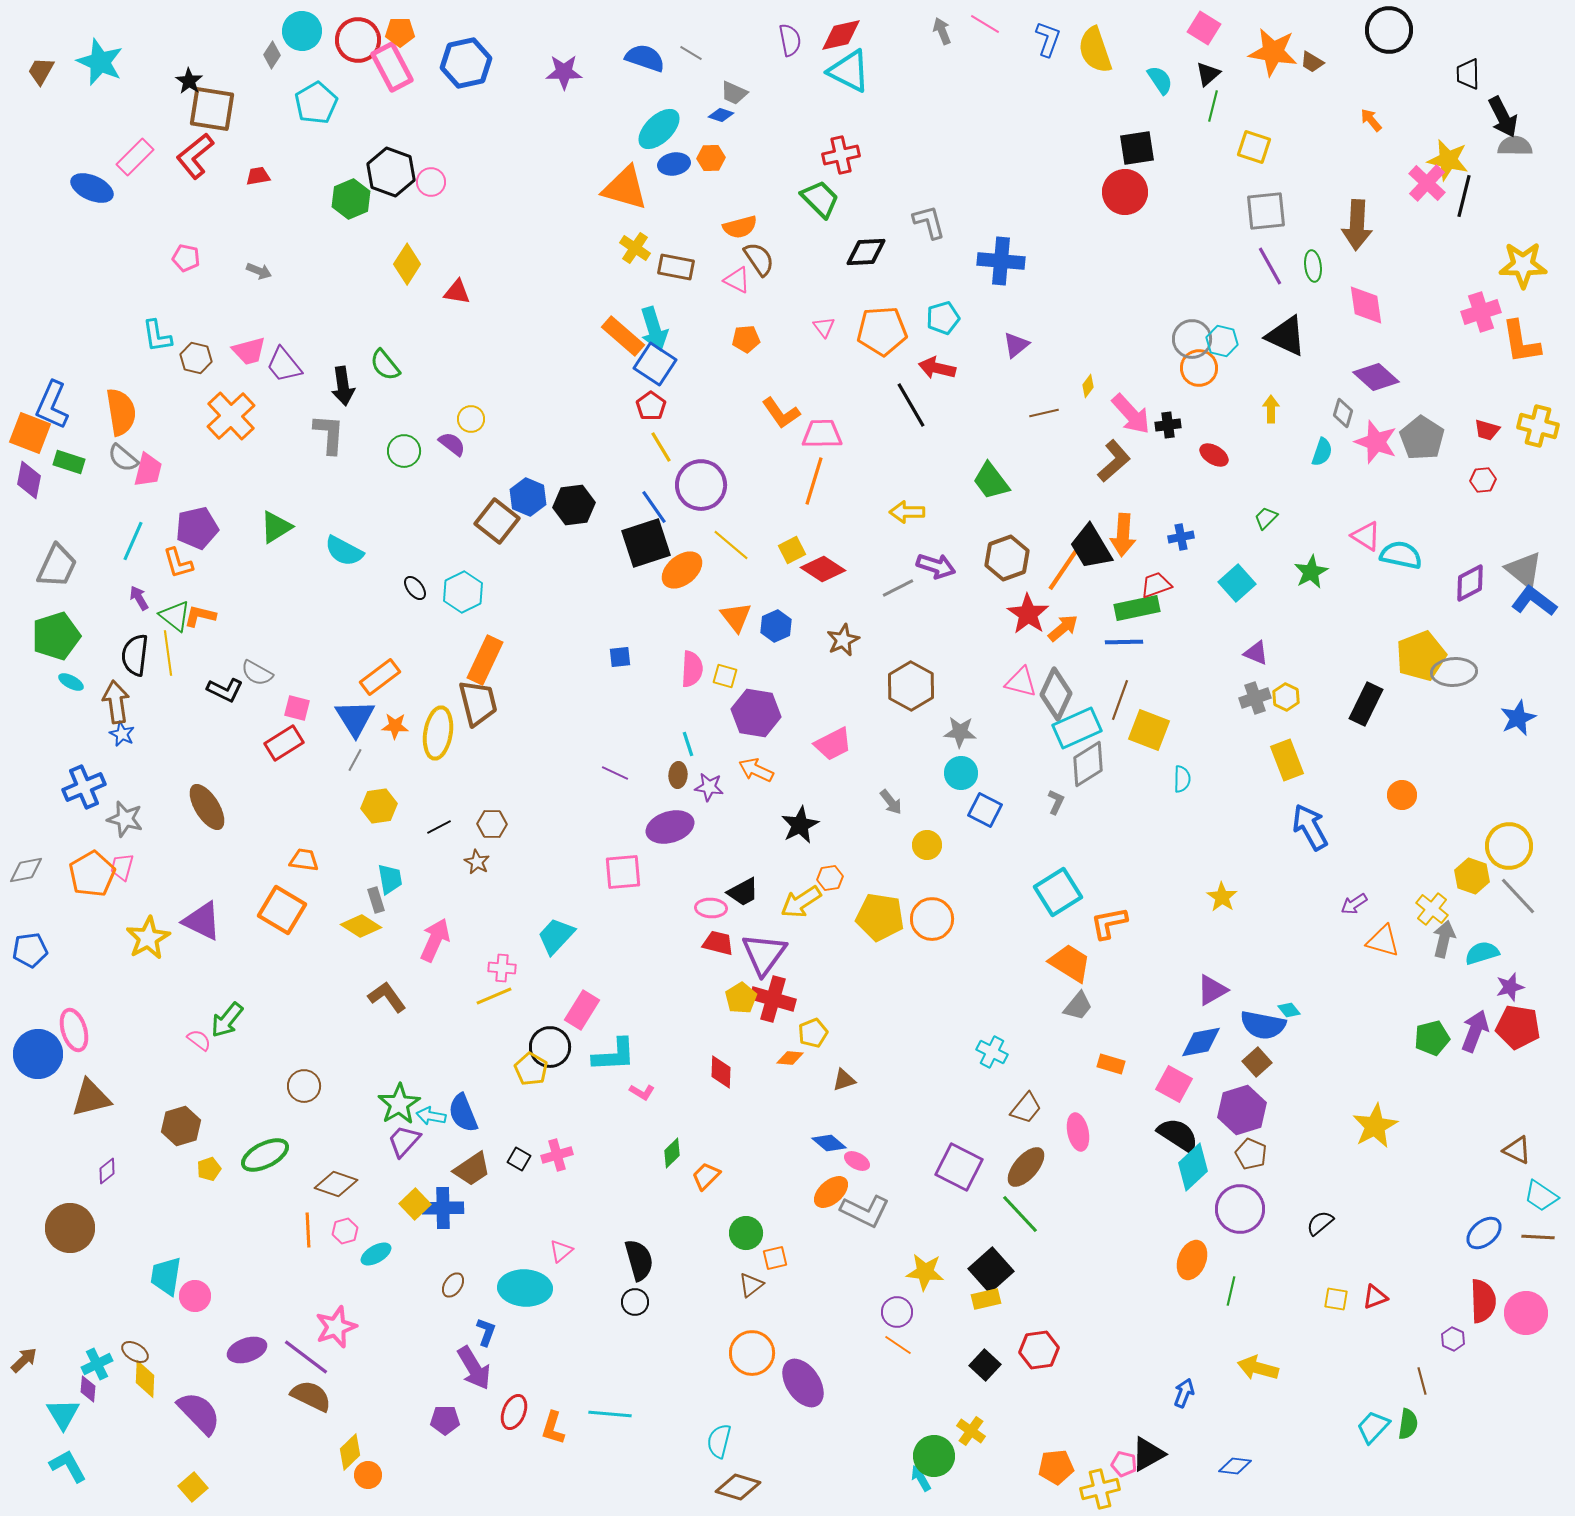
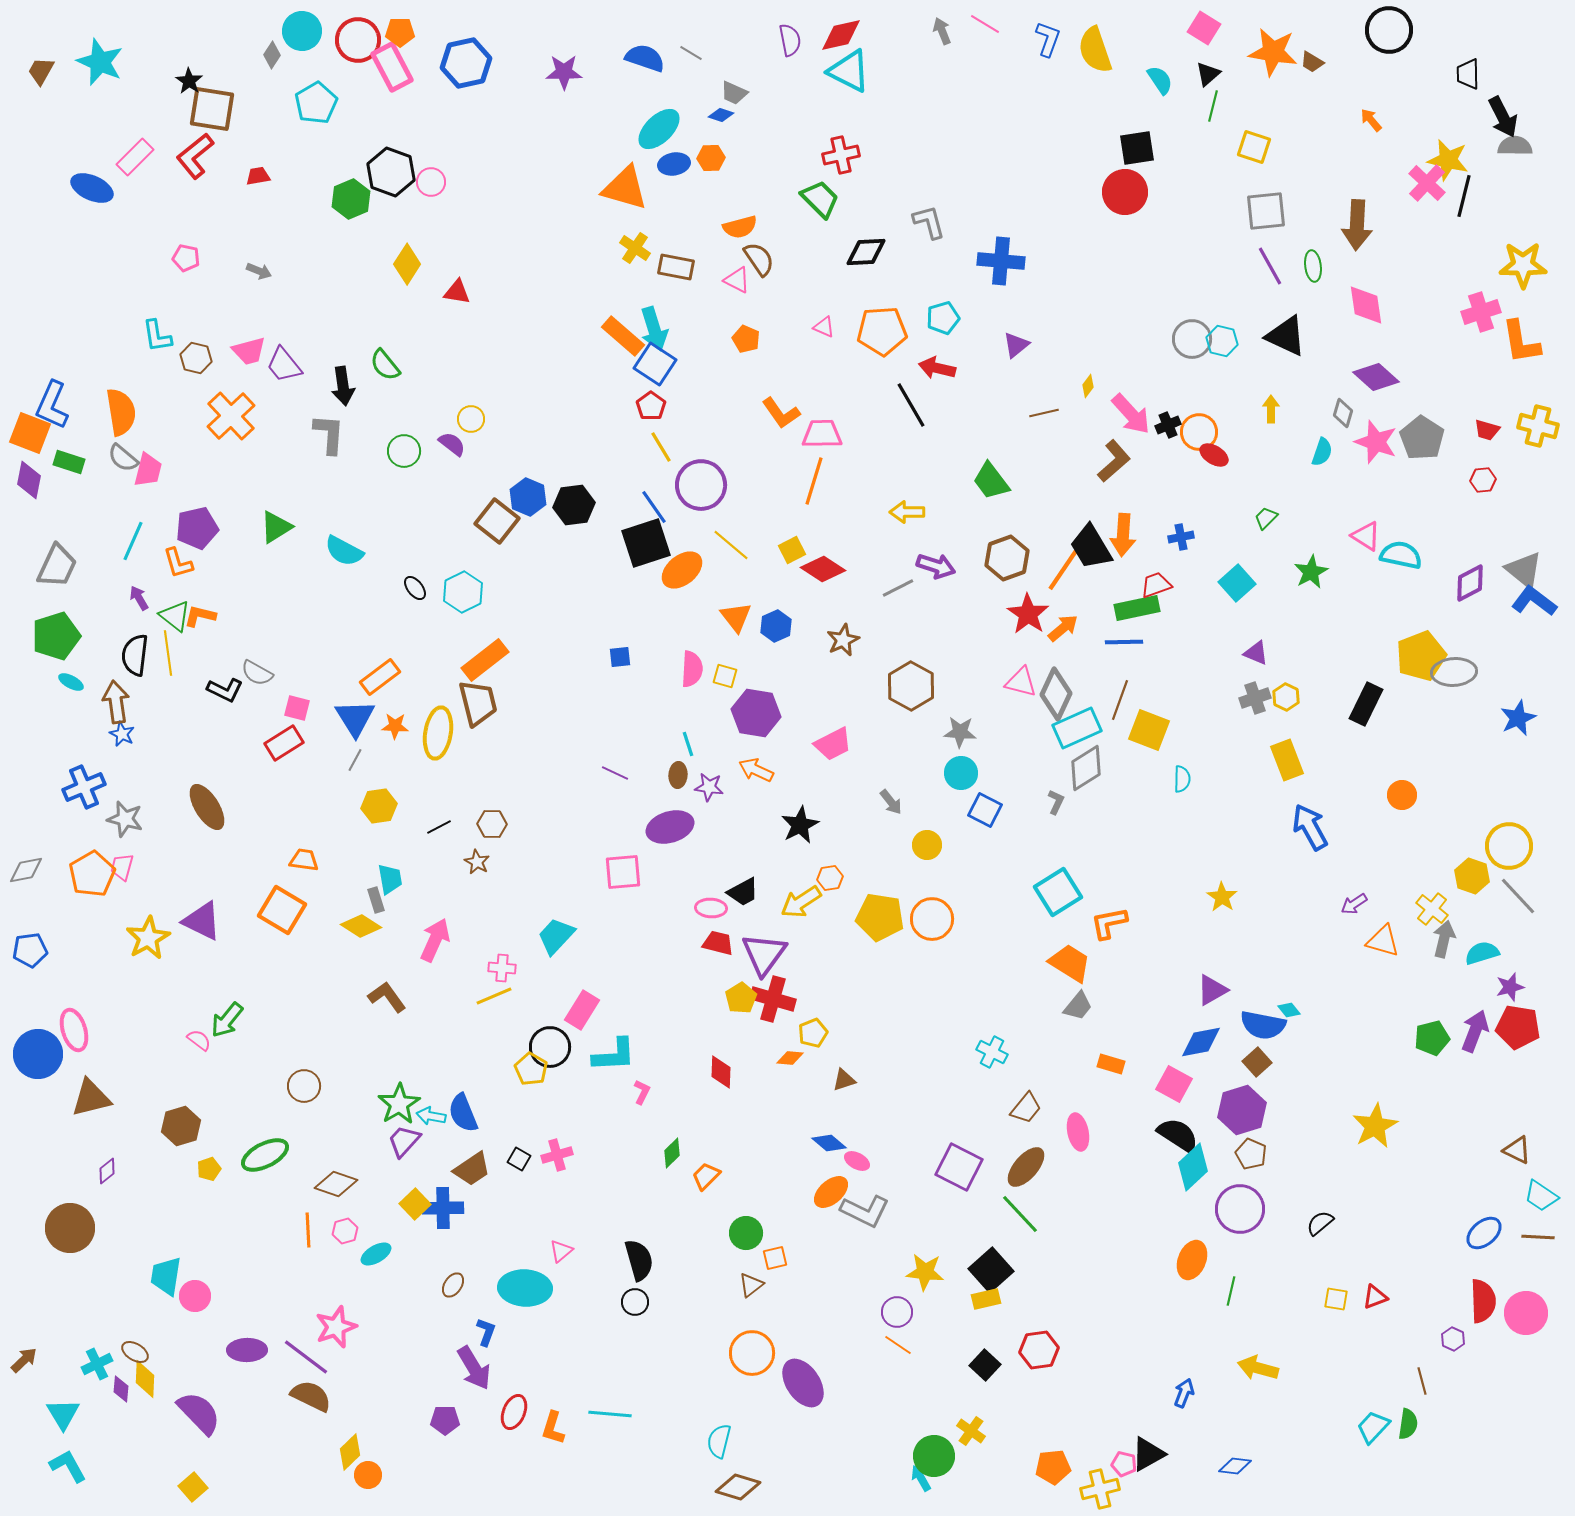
pink triangle at (824, 327): rotated 30 degrees counterclockwise
orange pentagon at (746, 339): rotated 28 degrees clockwise
orange circle at (1199, 368): moved 64 px down
black cross at (1168, 425): rotated 15 degrees counterclockwise
orange rectangle at (485, 660): rotated 27 degrees clockwise
gray diamond at (1088, 764): moved 2 px left, 4 px down
pink L-shape at (642, 1092): rotated 95 degrees counterclockwise
purple ellipse at (247, 1350): rotated 18 degrees clockwise
purple diamond at (88, 1389): moved 33 px right
orange pentagon at (1056, 1467): moved 3 px left
